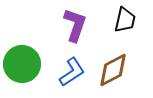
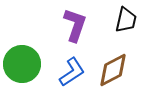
black trapezoid: moved 1 px right
